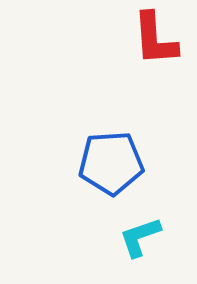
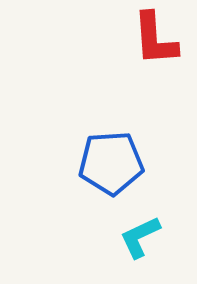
cyan L-shape: rotated 6 degrees counterclockwise
